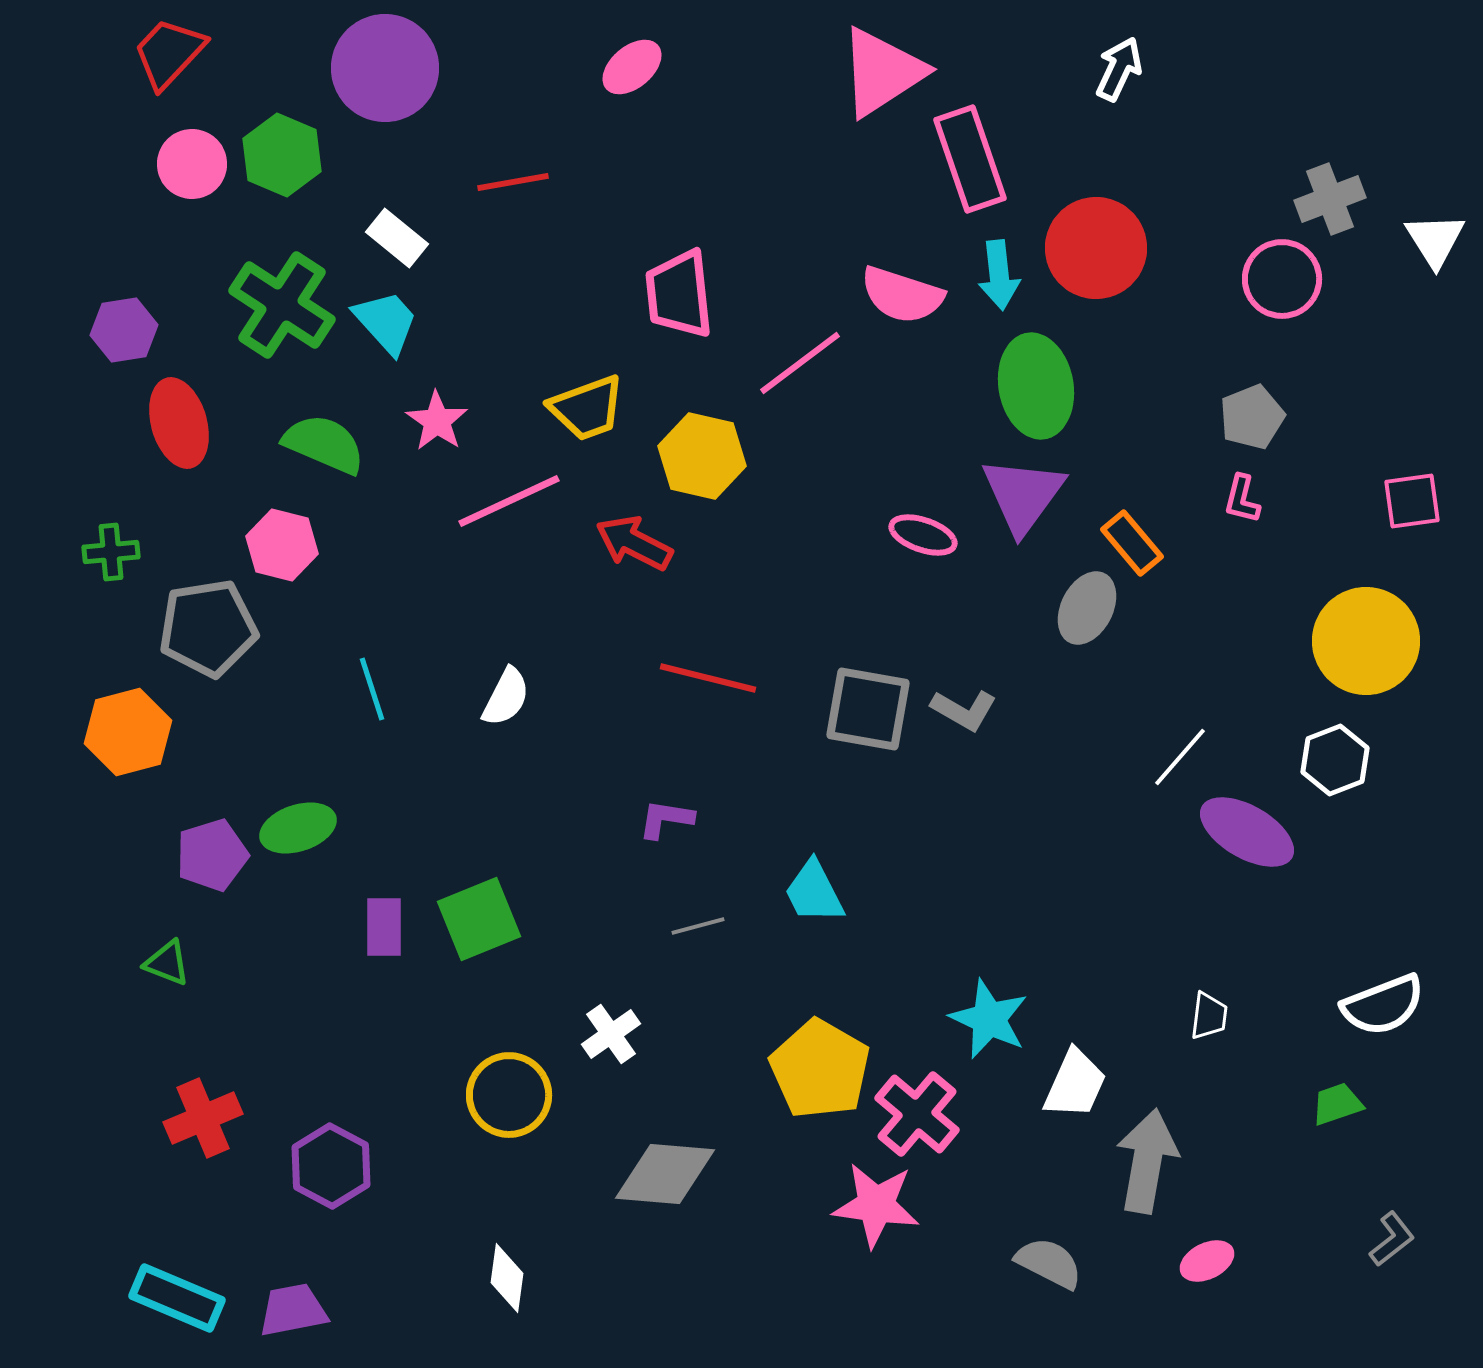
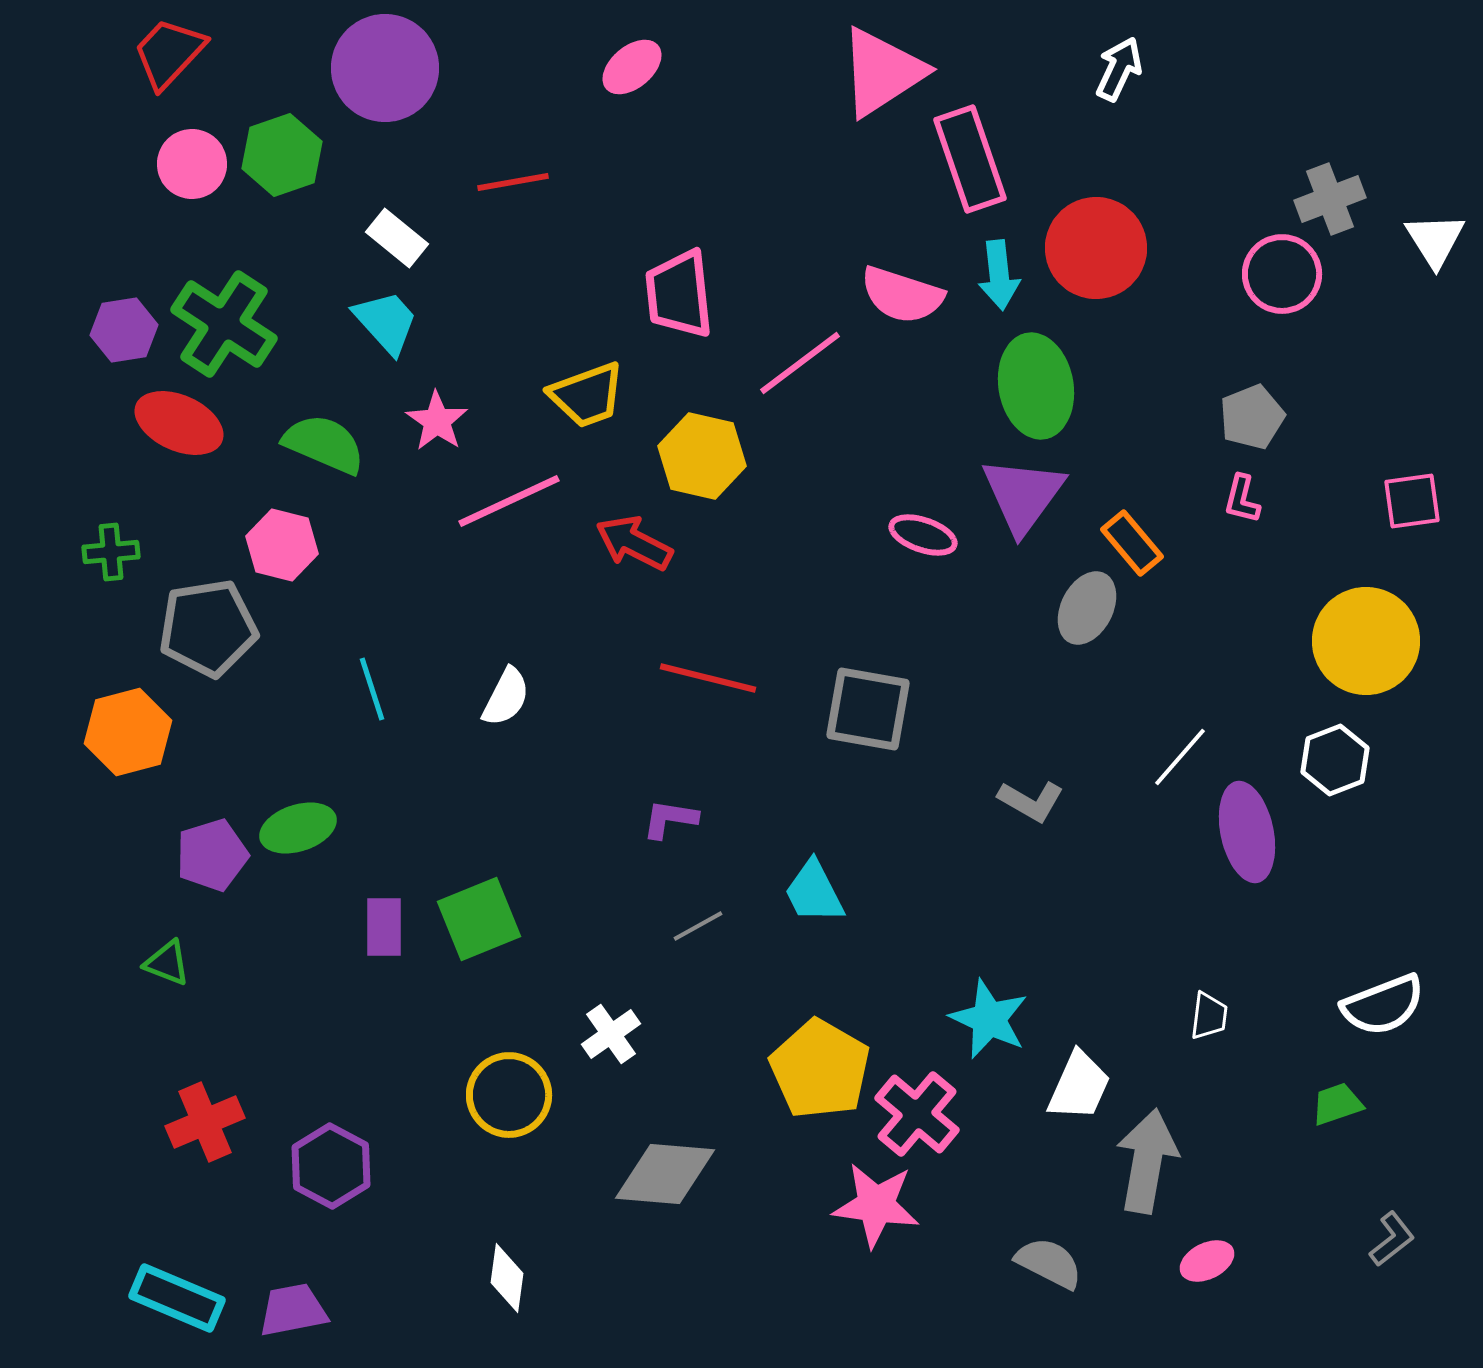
green hexagon at (282, 155): rotated 18 degrees clockwise
pink circle at (1282, 279): moved 5 px up
green cross at (282, 305): moved 58 px left, 19 px down
yellow trapezoid at (587, 408): moved 13 px up
red ellipse at (179, 423): rotated 50 degrees counterclockwise
gray L-shape at (964, 710): moved 67 px right, 91 px down
purple L-shape at (666, 819): moved 4 px right
purple ellipse at (1247, 832): rotated 48 degrees clockwise
gray line at (698, 926): rotated 14 degrees counterclockwise
white trapezoid at (1075, 1084): moved 4 px right, 2 px down
red cross at (203, 1118): moved 2 px right, 4 px down
